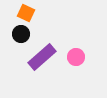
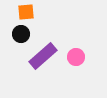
orange square: moved 1 px up; rotated 30 degrees counterclockwise
purple rectangle: moved 1 px right, 1 px up
